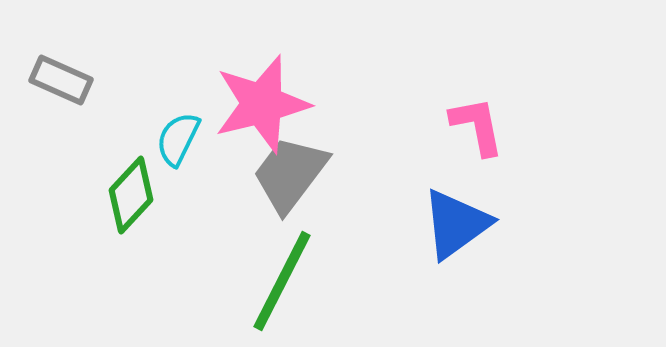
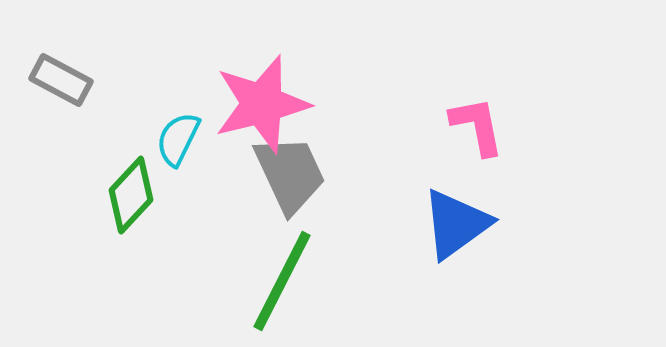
gray rectangle: rotated 4 degrees clockwise
gray trapezoid: rotated 118 degrees clockwise
